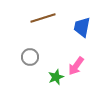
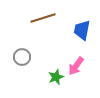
blue trapezoid: moved 3 px down
gray circle: moved 8 px left
